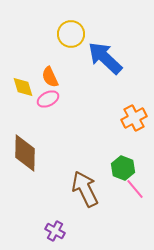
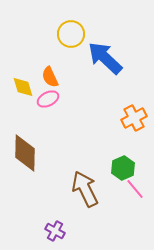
green hexagon: rotated 15 degrees clockwise
